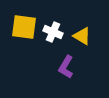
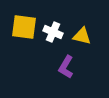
yellow triangle: rotated 18 degrees counterclockwise
